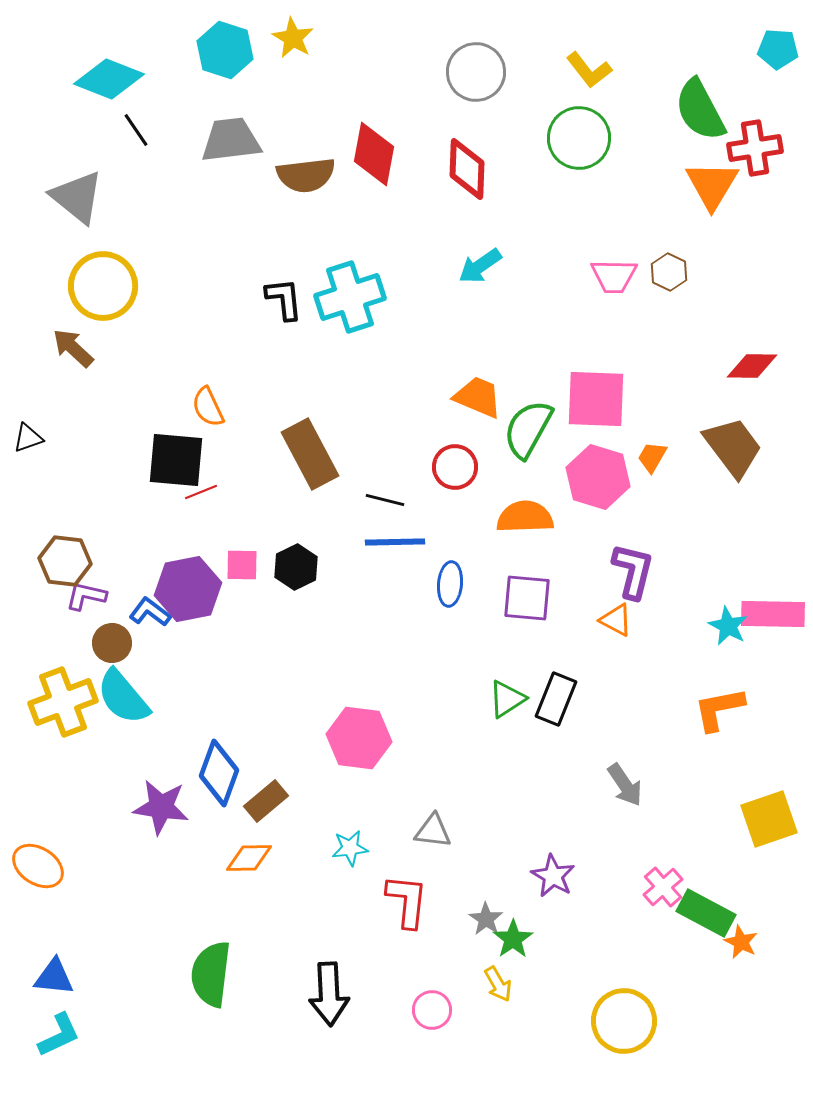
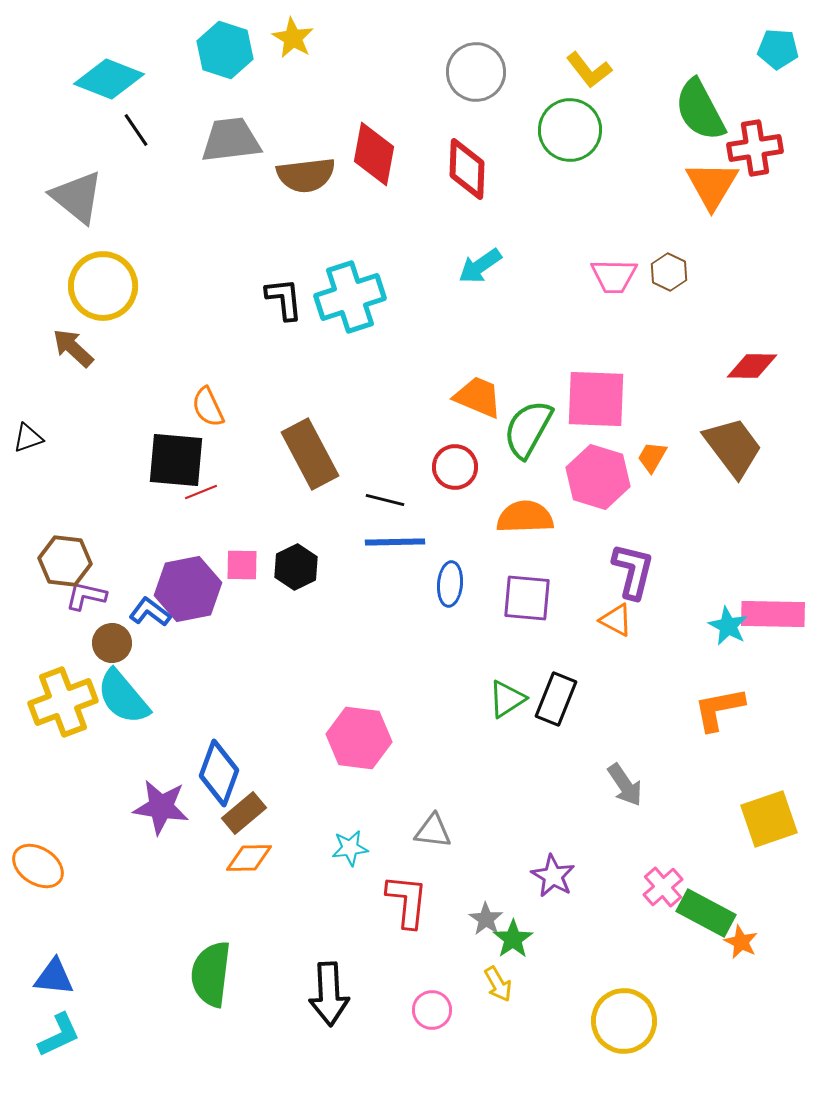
green circle at (579, 138): moved 9 px left, 8 px up
brown rectangle at (266, 801): moved 22 px left, 12 px down
